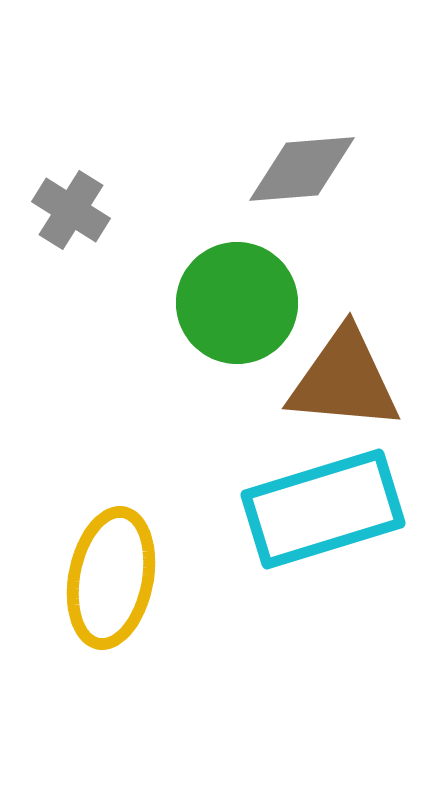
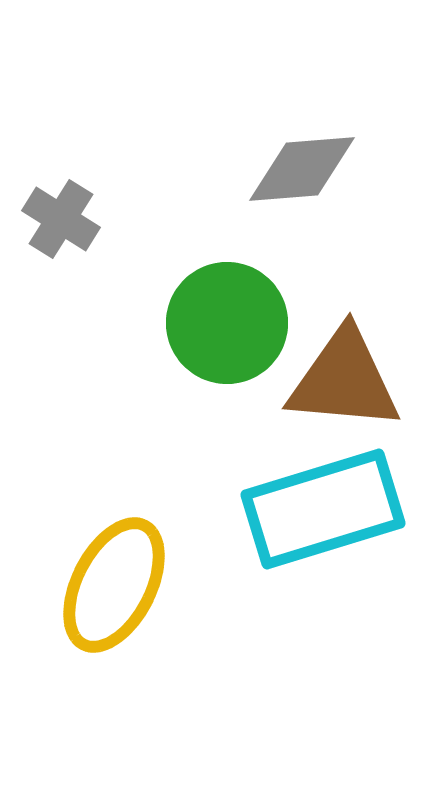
gray cross: moved 10 px left, 9 px down
green circle: moved 10 px left, 20 px down
yellow ellipse: moved 3 px right, 7 px down; rotated 16 degrees clockwise
